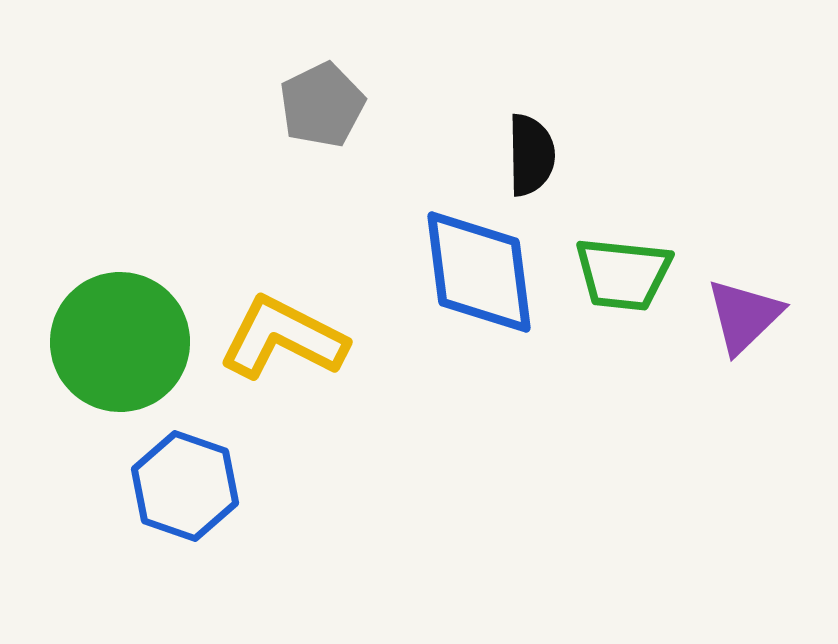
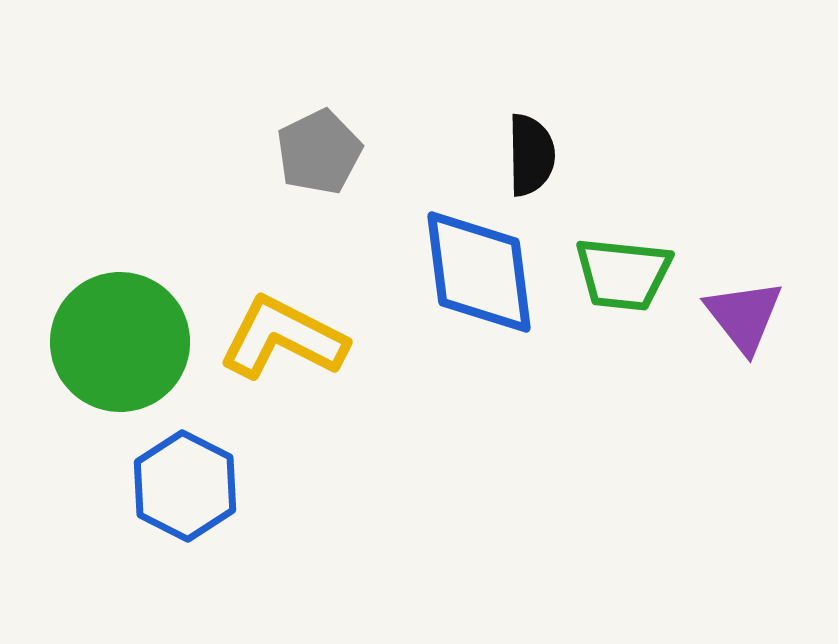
gray pentagon: moved 3 px left, 47 px down
purple triangle: rotated 24 degrees counterclockwise
blue hexagon: rotated 8 degrees clockwise
